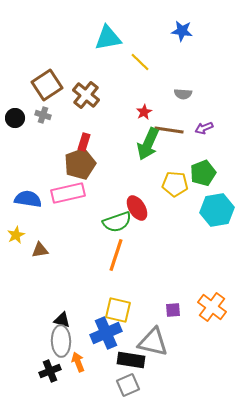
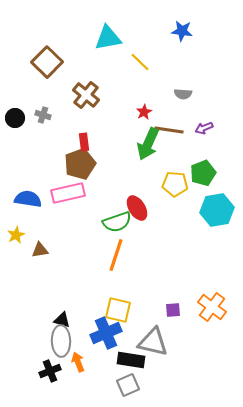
brown square: moved 23 px up; rotated 12 degrees counterclockwise
red rectangle: rotated 24 degrees counterclockwise
